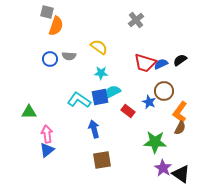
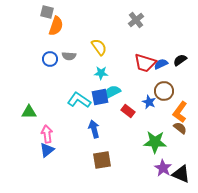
yellow semicircle: rotated 18 degrees clockwise
brown semicircle: rotated 80 degrees counterclockwise
black triangle: rotated 12 degrees counterclockwise
